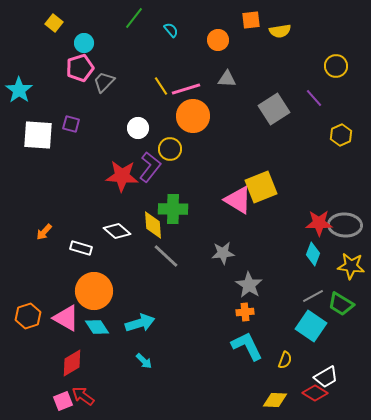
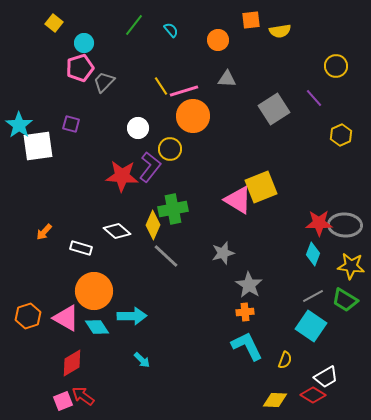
green line at (134, 18): moved 7 px down
pink line at (186, 89): moved 2 px left, 2 px down
cyan star at (19, 90): moved 35 px down
white square at (38, 135): moved 11 px down; rotated 12 degrees counterclockwise
green cross at (173, 209): rotated 12 degrees counterclockwise
yellow diamond at (153, 225): rotated 28 degrees clockwise
gray star at (223, 253): rotated 10 degrees counterclockwise
green trapezoid at (341, 304): moved 4 px right, 4 px up
cyan arrow at (140, 323): moved 8 px left, 7 px up; rotated 16 degrees clockwise
cyan arrow at (144, 361): moved 2 px left, 1 px up
red diamond at (315, 393): moved 2 px left, 2 px down
